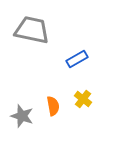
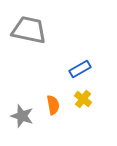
gray trapezoid: moved 3 px left
blue rectangle: moved 3 px right, 10 px down
orange semicircle: moved 1 px up
